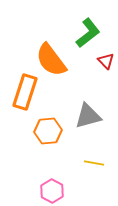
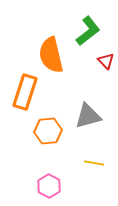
green L-shape: moved 2 px up
orange semicircle: moved 5 px up; rotated 24 degrees clockwise
pink hexagon: moved 3 px left, 5 px up
